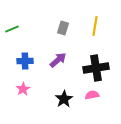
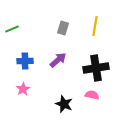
pink semicircle: rotated 24 degrees clockwise
black star: moved 5 px down; rotated 18 degrees counterclockwise
